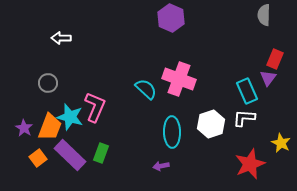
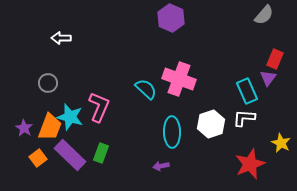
gray semicircle: rotated 140 degrees counterclockwise
pink L-shape: moved 4 px right
